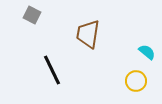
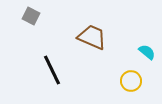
gray square: moved 1 px left, 1 px down
brown trapezoid: moved 4 px right, 3 px down; rotated 104 degrees clockwise
yellow circle: moved 5 px left
